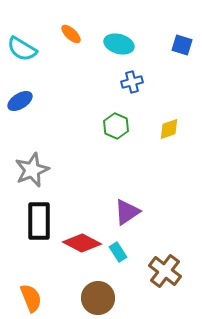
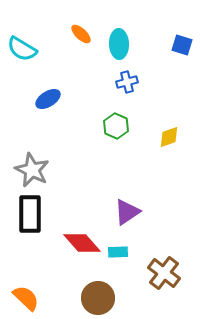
orange ellipse: moved 10 px right
cyan ellipse: rotated 72 degrees clockwise
blue cross: moved 5 px left
blue ellipse: moved 28 px right, 2 px up
yellow diamond: moved 8 px down
gray star: rotated 24 degrees counterclockwise
black rectangle: moved 9 px left, 7 px up
red diamond: rotated 21 degrees clockwise
cyan rectangle: rotated 60 degrees counterclockwise
brown cross: moved 1 px left, 2 px down
orange semicircle: moved 5 px left; rotated 24 degrees counterclockwise
